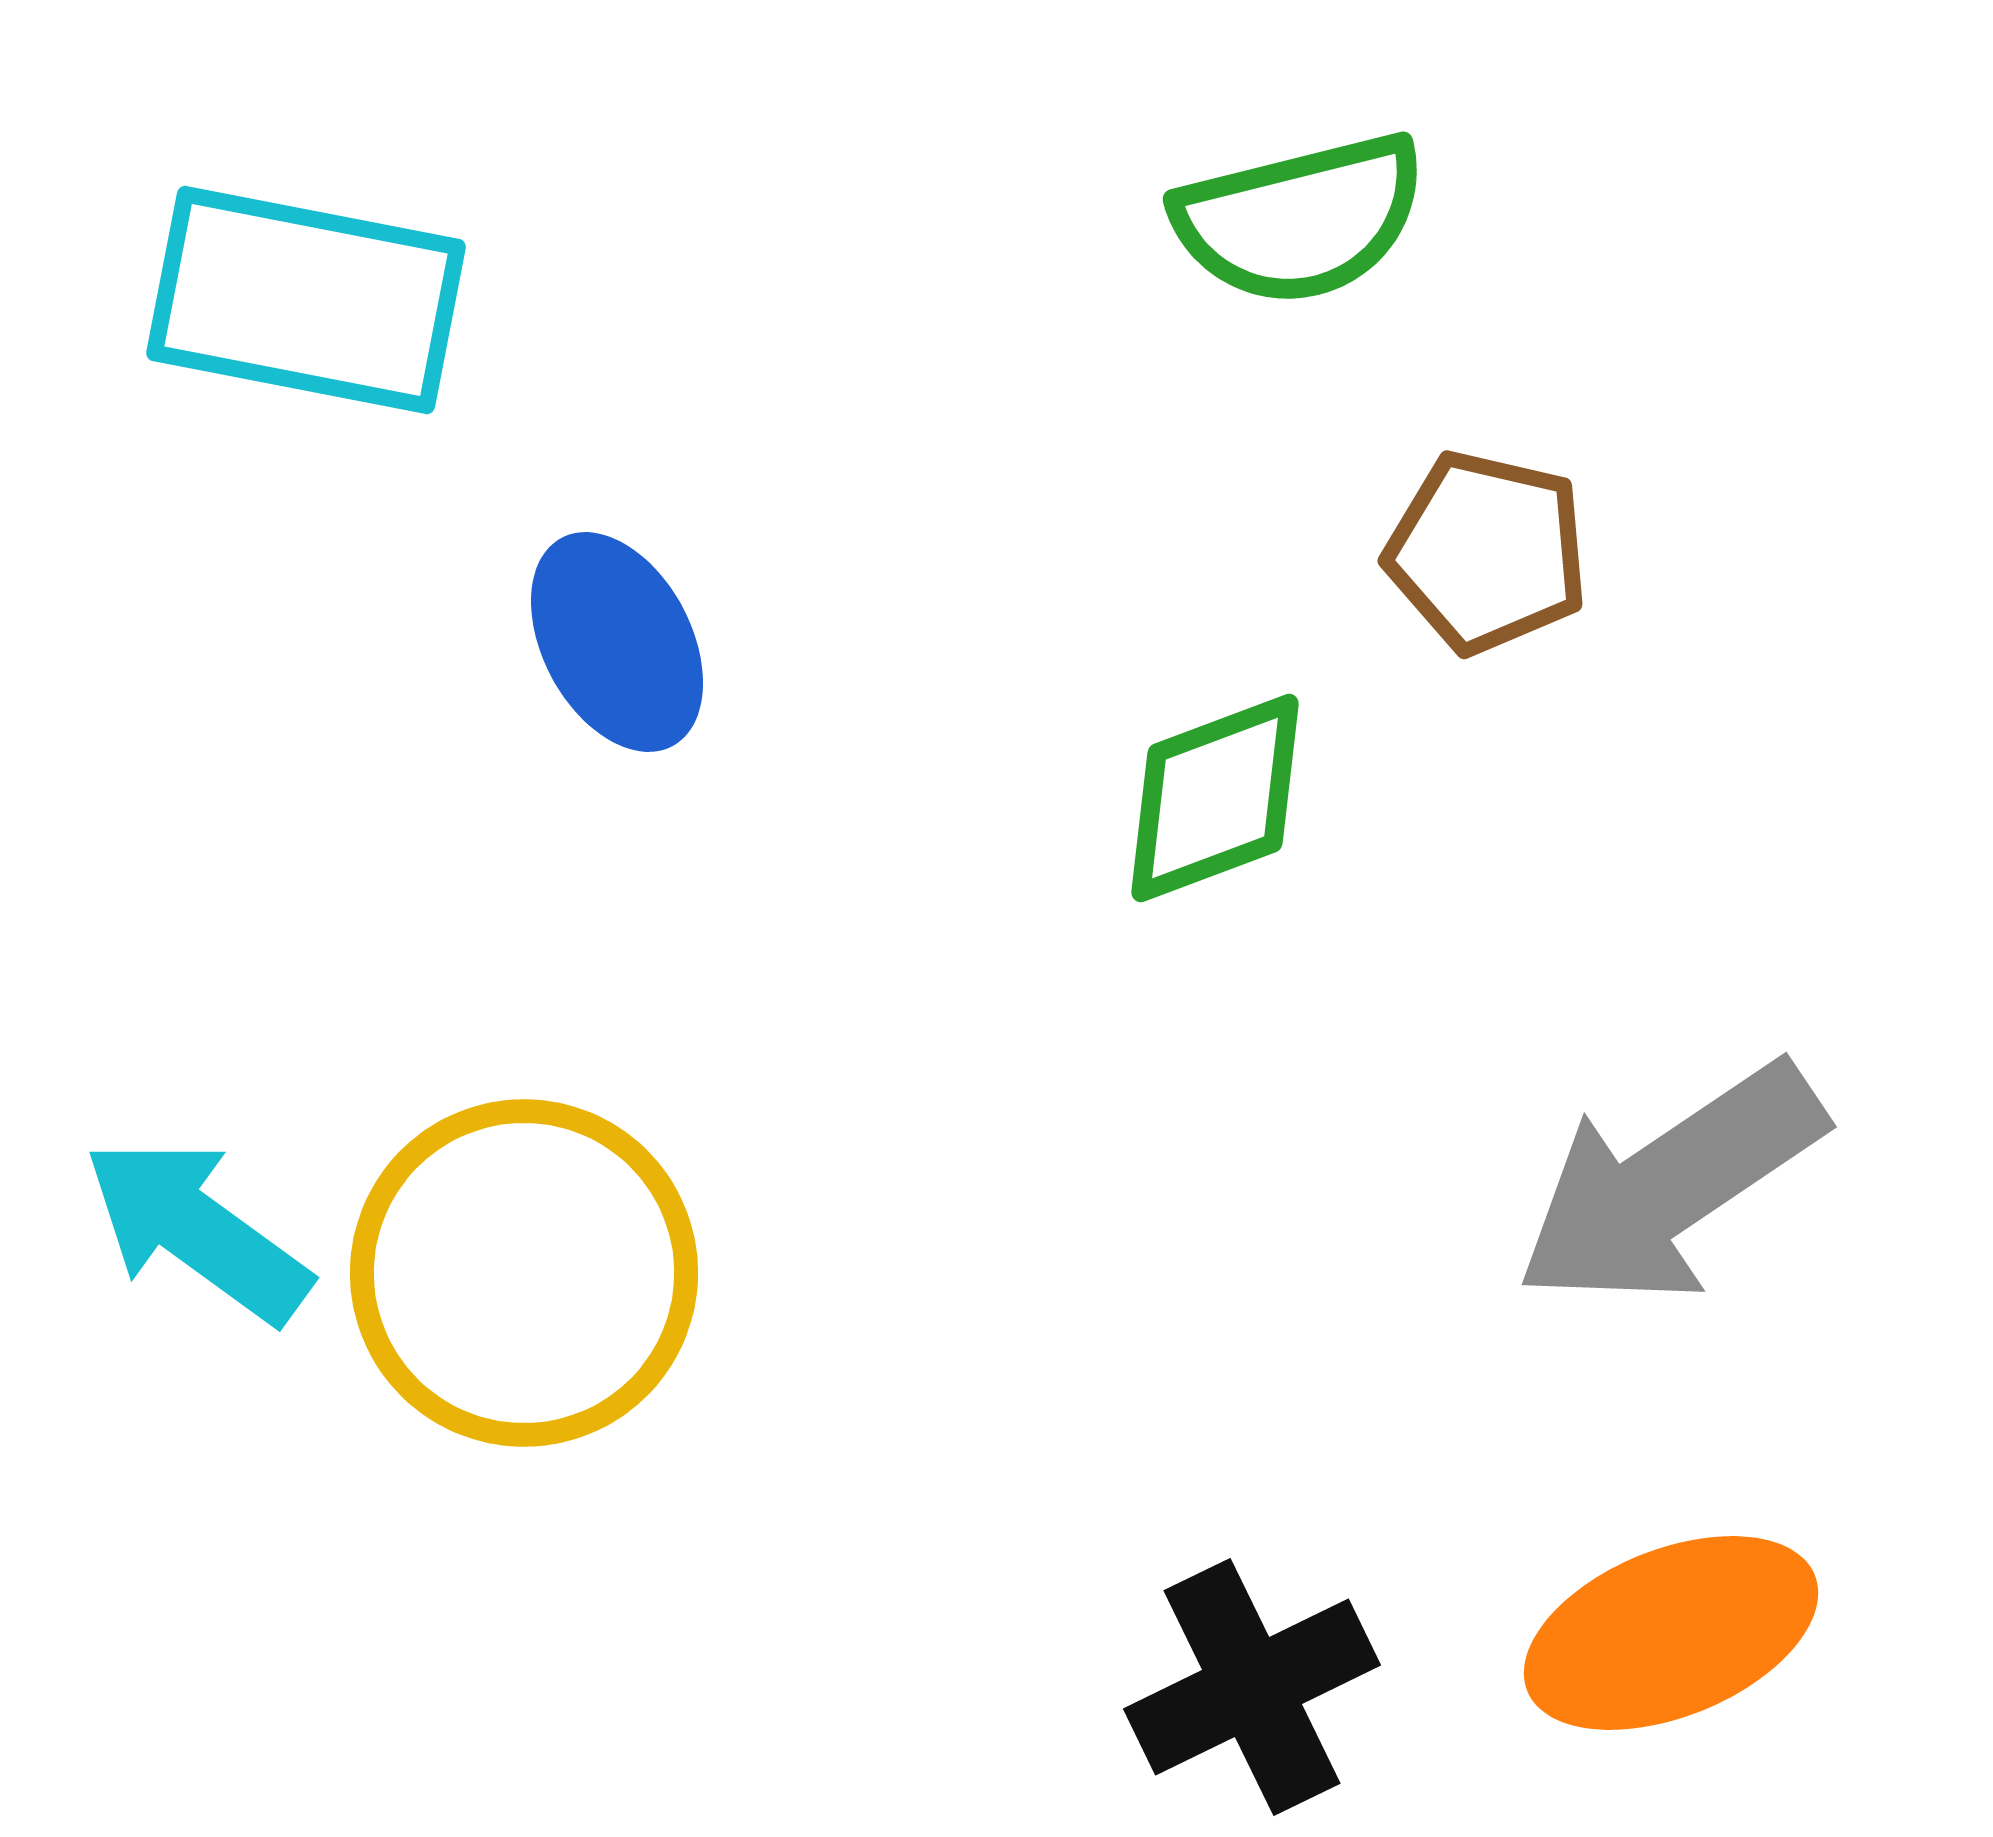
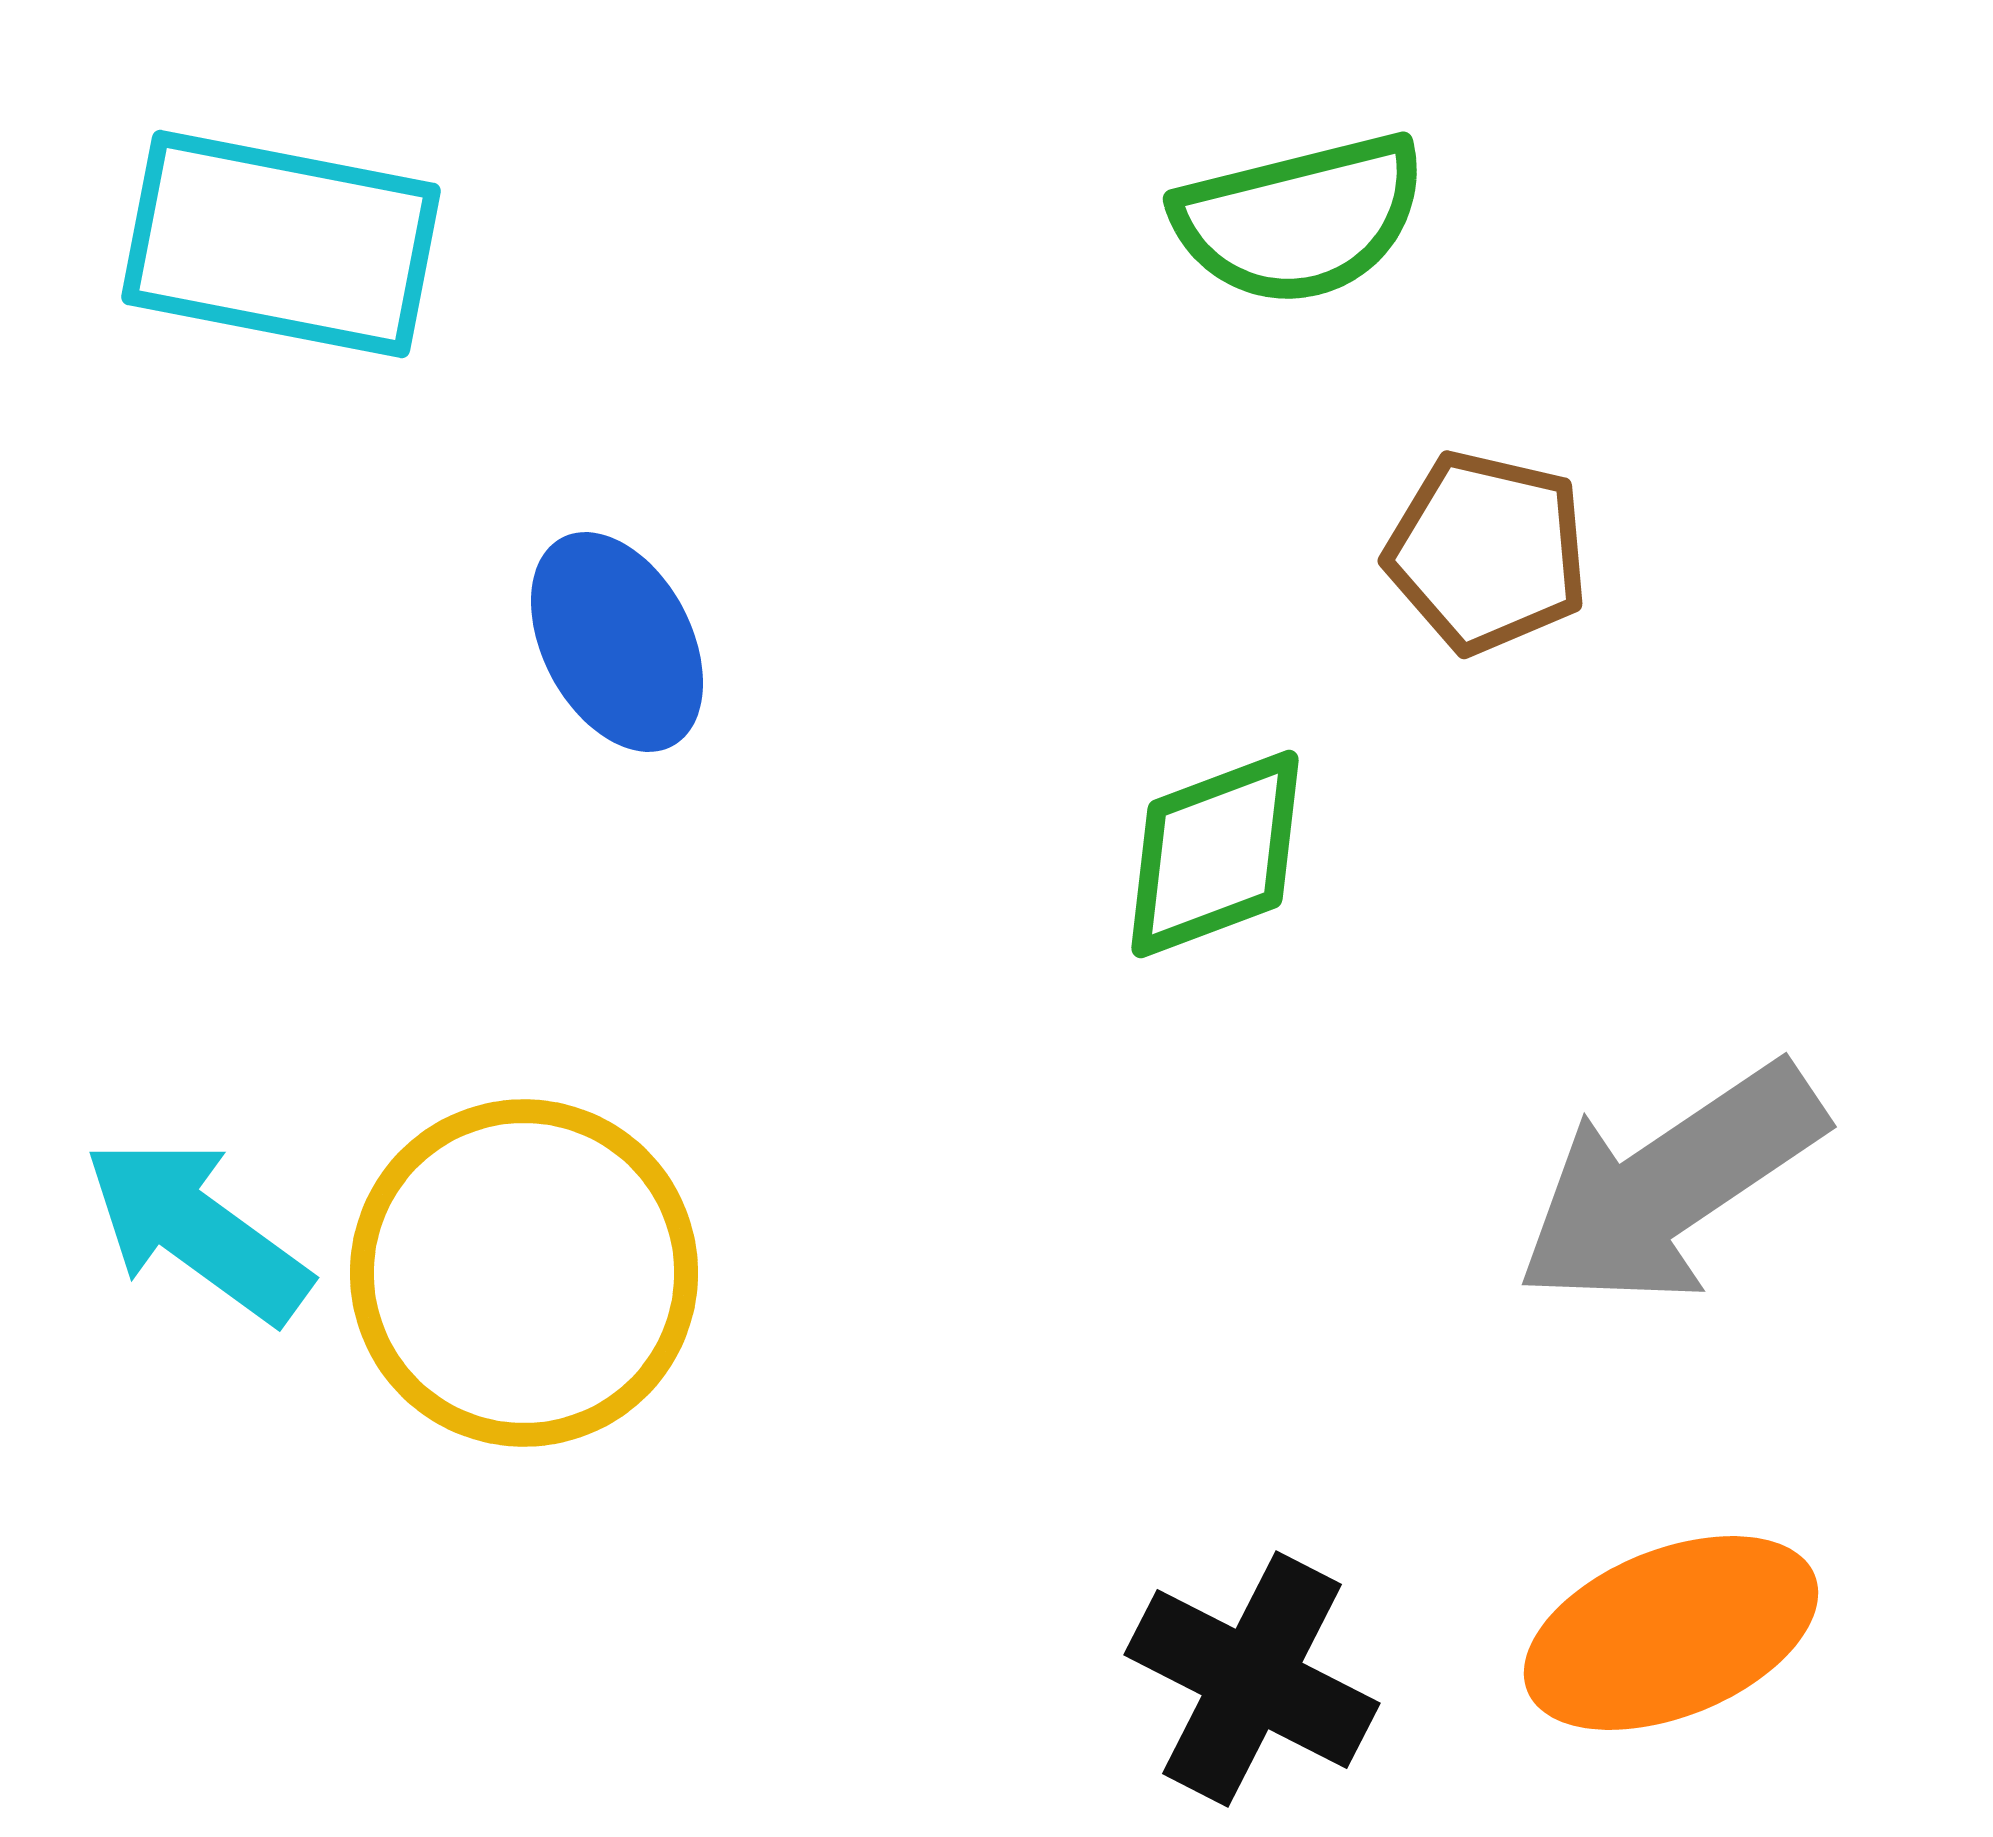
cyan rectangle: moved 25 px left, 56 px up
green diamond: moved 56 px down
black cross: moved 8 px up; rotated 37 degrees counterclockwise
